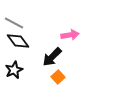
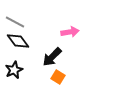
gray line: moved 1 px right, 1 px up
pink arrow: moved 3 px up
orange square: rotated 16 degrees counterclockwise
